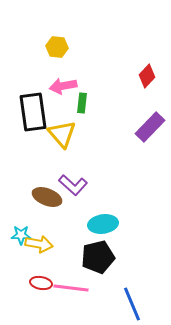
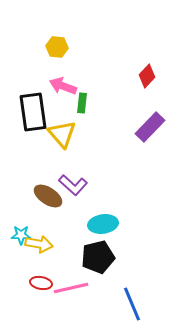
pink arrow: rotated 32 degrees clockwise
brown ellipse: moved 1 px right, 1 px up; rotated 12 degrees clockwise
pink line: rotated 20 degrees counterclockwise
